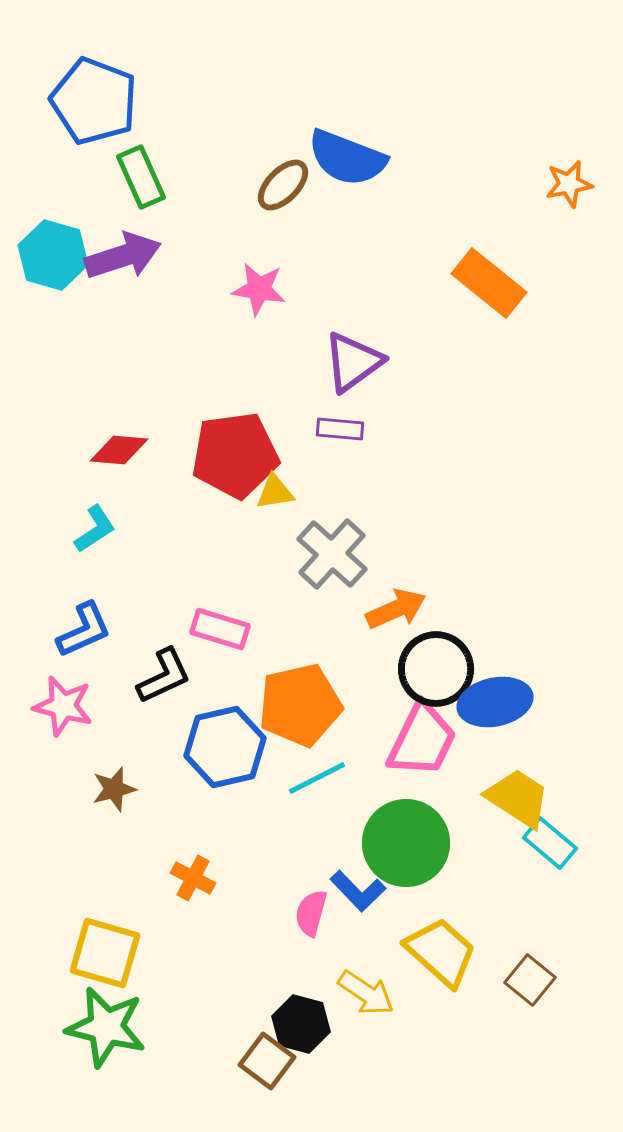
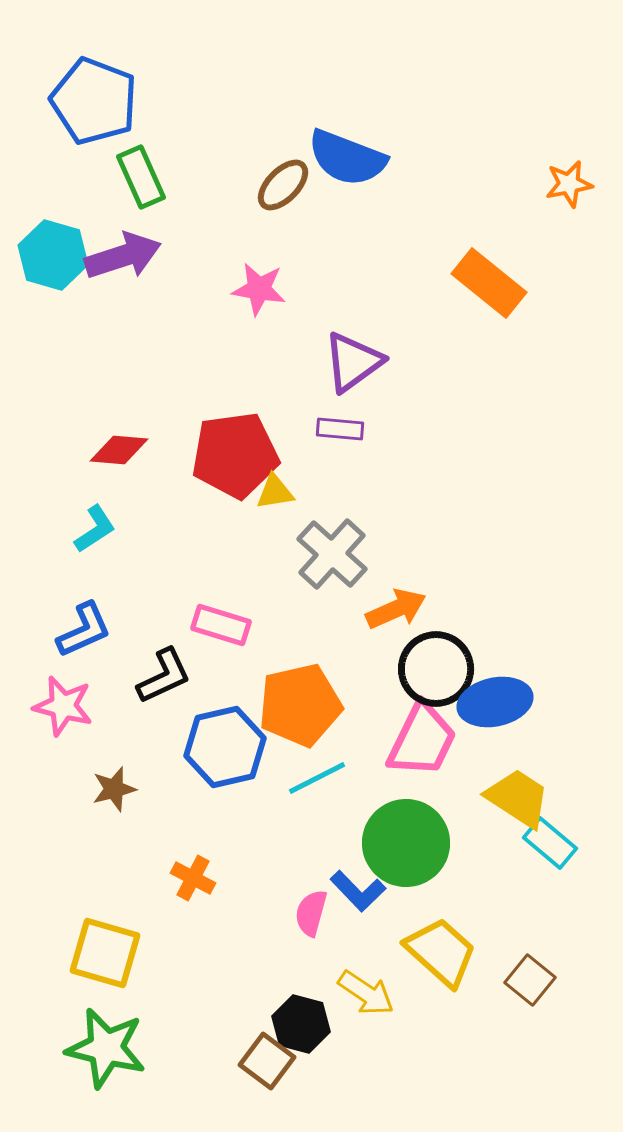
pink rectangle at (220, 629): moved 1 px right, 4 px up
green star at (106, 1027): moved 21 px down
